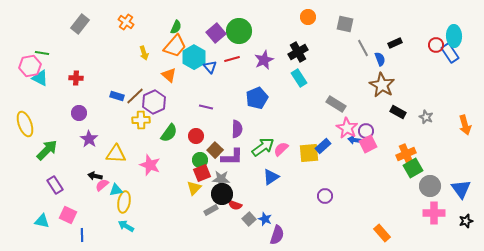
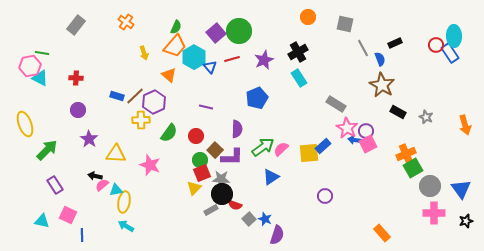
gray rectangle at (80, 24): moved 4 px left, 1 px down
purple circle at (79, 113): moved 1 px left, 3 px up
